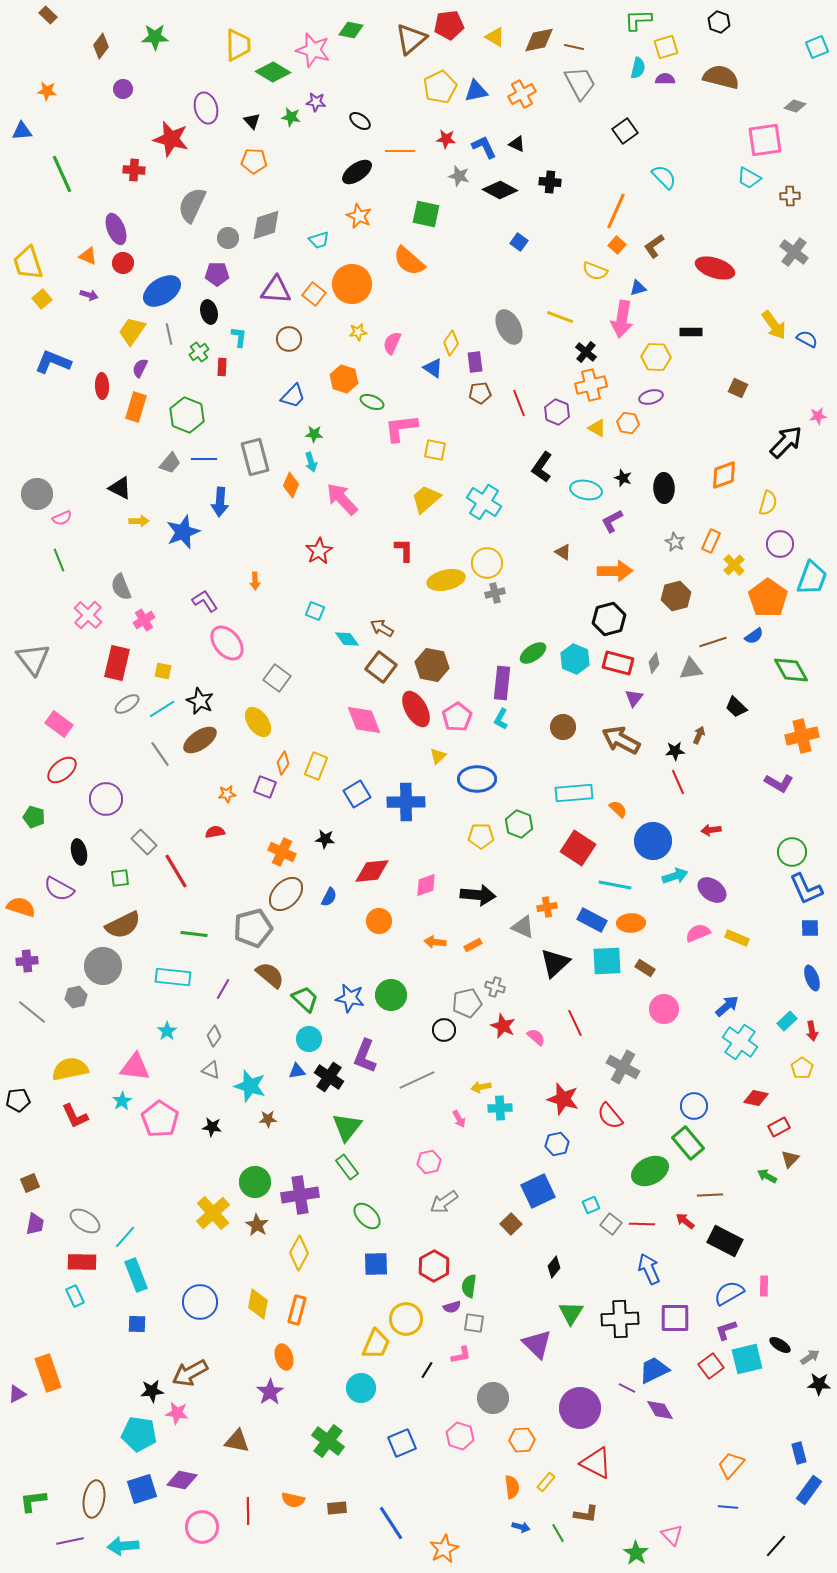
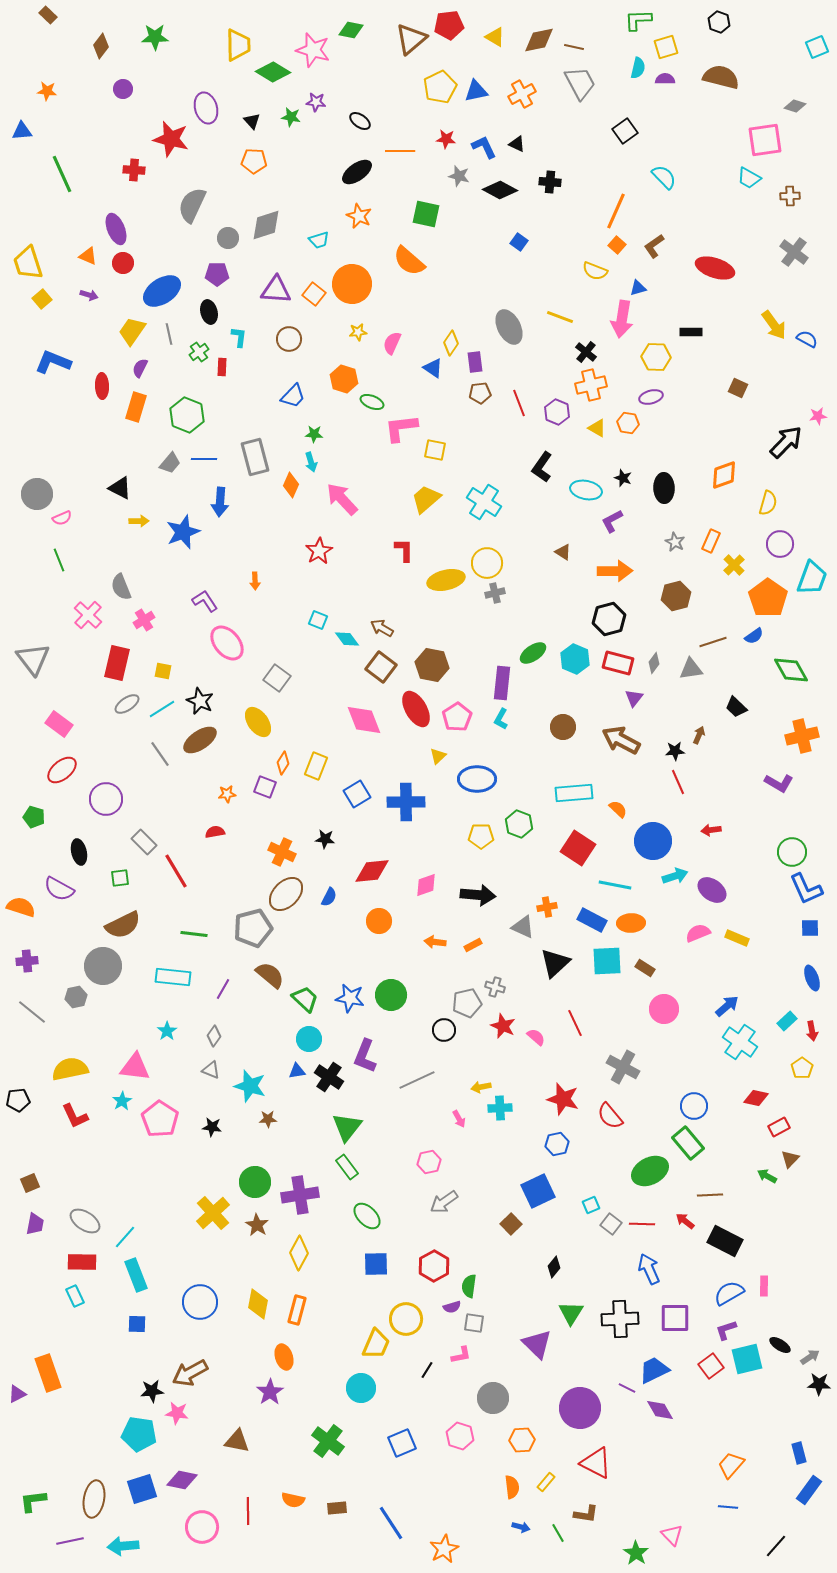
cyan square at (315, 611): moved 3 px right, 9 px down
